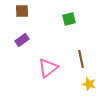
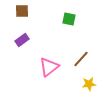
green square: rotated 24 degrees clockwise
brown line: rotated 54 degrees clockwise
pink triangle: moved 1 px right, 1 px up
yellow star: rotated 24 degrees counterclockwise
